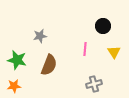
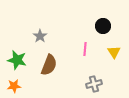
gray star: rotated 24 degrees counterclockwise
